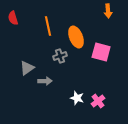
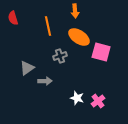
orange arrow: moved 33 px left
orange ellipse: moved 3 px right; rotated 35 degrees counterclockwise
